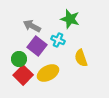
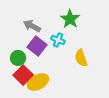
green star: rotated 18 degrees clockwise
green circle: moved 1 px left, 1 px up
yellow ellipse: moved 10 px left, 9 px down
